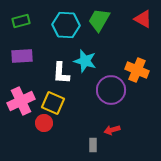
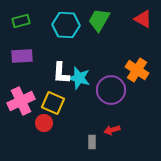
cyan star: moved 6 px left, 17 px down
orange cross: rotated 10 degrees clockwise
gray rectangle: moved 1 px left, 3 px up
